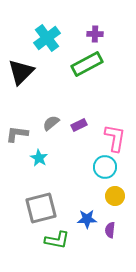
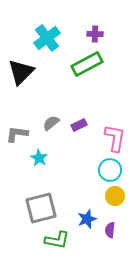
cyan circle: moved 5 px right, 3 px down
blue star: rotated 18 degrees counterclockwise
